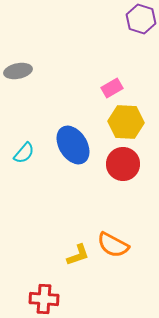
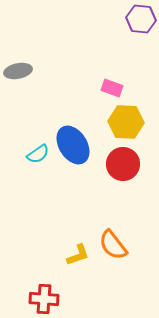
purple hexagon: rotated 12 degrees counterclockwise
pink rectangle: rotated 50 degrees clockwise
cyan semicircle: moved 14 px right, 1 px down; rotated 15 degrees clockwise
orange semicircle: rotated 24 degrees clockwise
